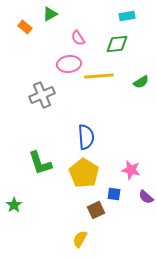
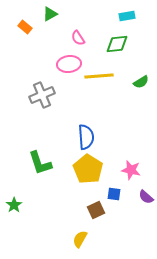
yellow pentagon: moved 4 px right, 4 px up
